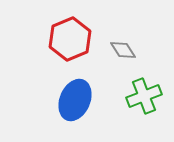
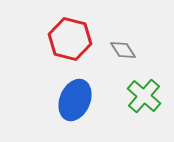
red hexagon: rotated 24 degrees counterclockwise
green cross: rotated 28 degrees counterclockwise
